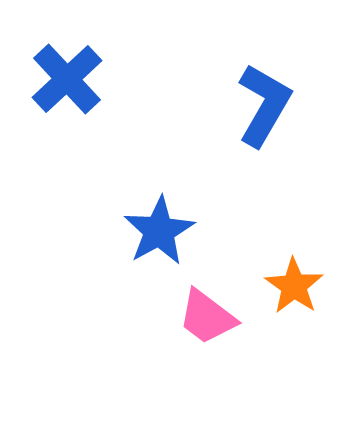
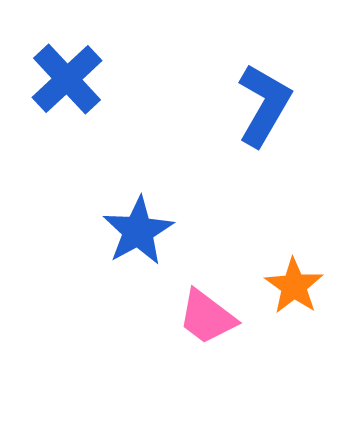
blue star: moved 21 px left
